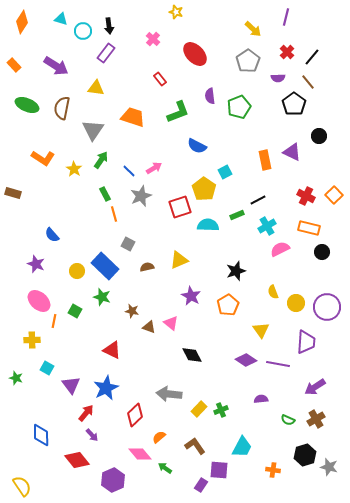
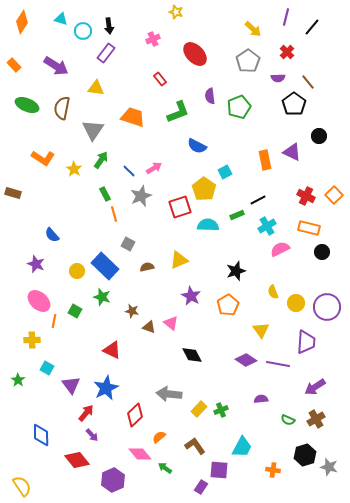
pink cross at (153, 39): rotated 24 degrees clockwise
black line at (312, 57): moved 30 px up
green star at (16, 378): moved 2 px right, 2 px down; rotated 16 degrees clockwise
purple rectangle at (201, 485): moved 2 px down
